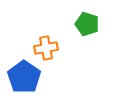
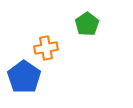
green pentagon: rotated 20 degrees clockwise
